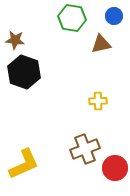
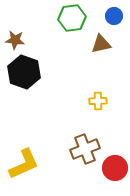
green hexagon: rotated 16 degrees counterclockwise
